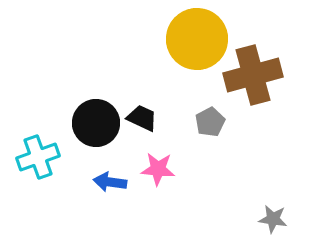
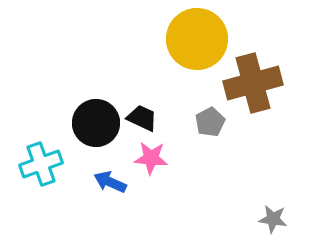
brown cross: moved 8 px down
cyan cross: moved 3 px right, 7 px down
pink star: moved 7 px left, 11 px up
blue arrow: rotated 16 degrees clockwise
